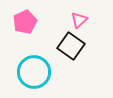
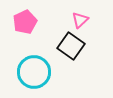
pink triangle: moved 1 px right
